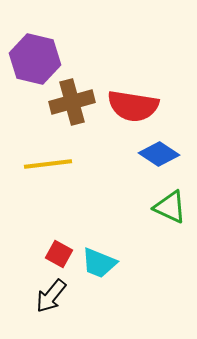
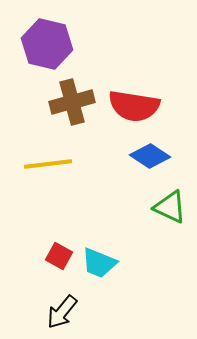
purple hexagon: moved 12 px right, 15 px up
red semicircle: moved 1 px right
blue diamond: moved 9 px left, 2 px down
red square: moved 2 px down
black arrow: moved 11 px right, 16 px down
